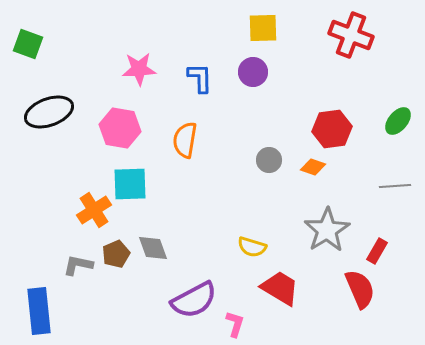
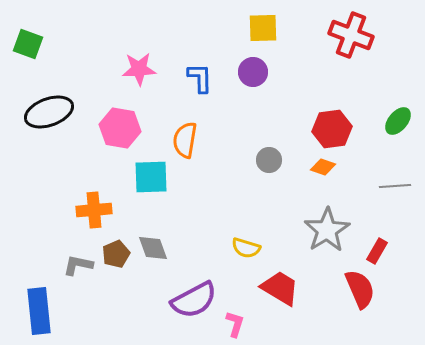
orange diamond: moved 10 px right
cyan square: moved 21 px right, 7 px up
orange cross: rotated 28 degrees clockwise
yellow semicircle: moved 6 px left, 1 px down
